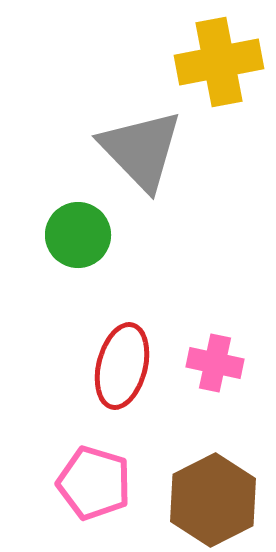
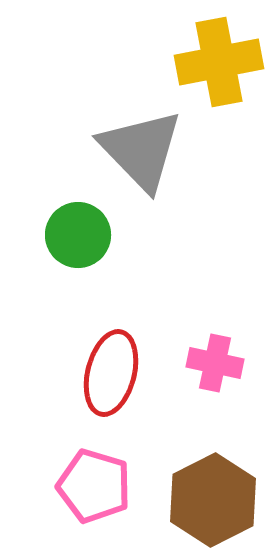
red ellipse: moved 11 px left, 7 px down
pink pentagon: moved 3 px down
